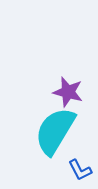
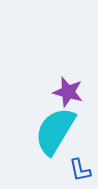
blue L-shape: rotated 15 degrees clockwise
